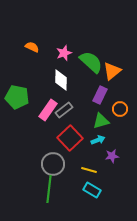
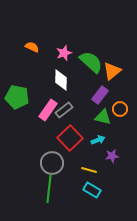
purple rectangle: rotated 12 degrees clockwise
green triangle: moved 2 px right, 4 px up; rotated 30 degrees clockwise
gray circle: moved 1 px left, 1 px up
